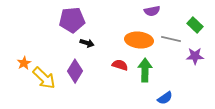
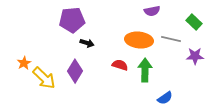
green rectangle: moved 1 px left, 3 px up
